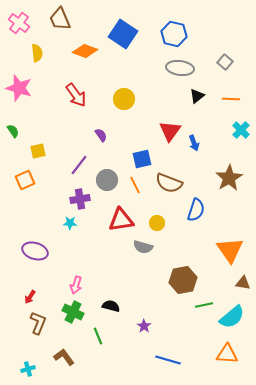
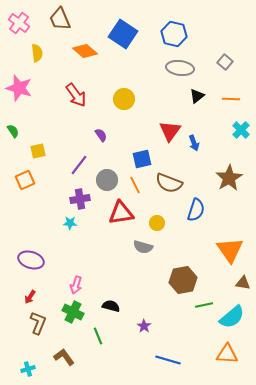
orange diamond at (85, 51): rotated 20 degrees clockwise
red triangle at (121, 220): moved 7 px up
purple ellipse at (35, 251): moved 4 px left, 9 px down
